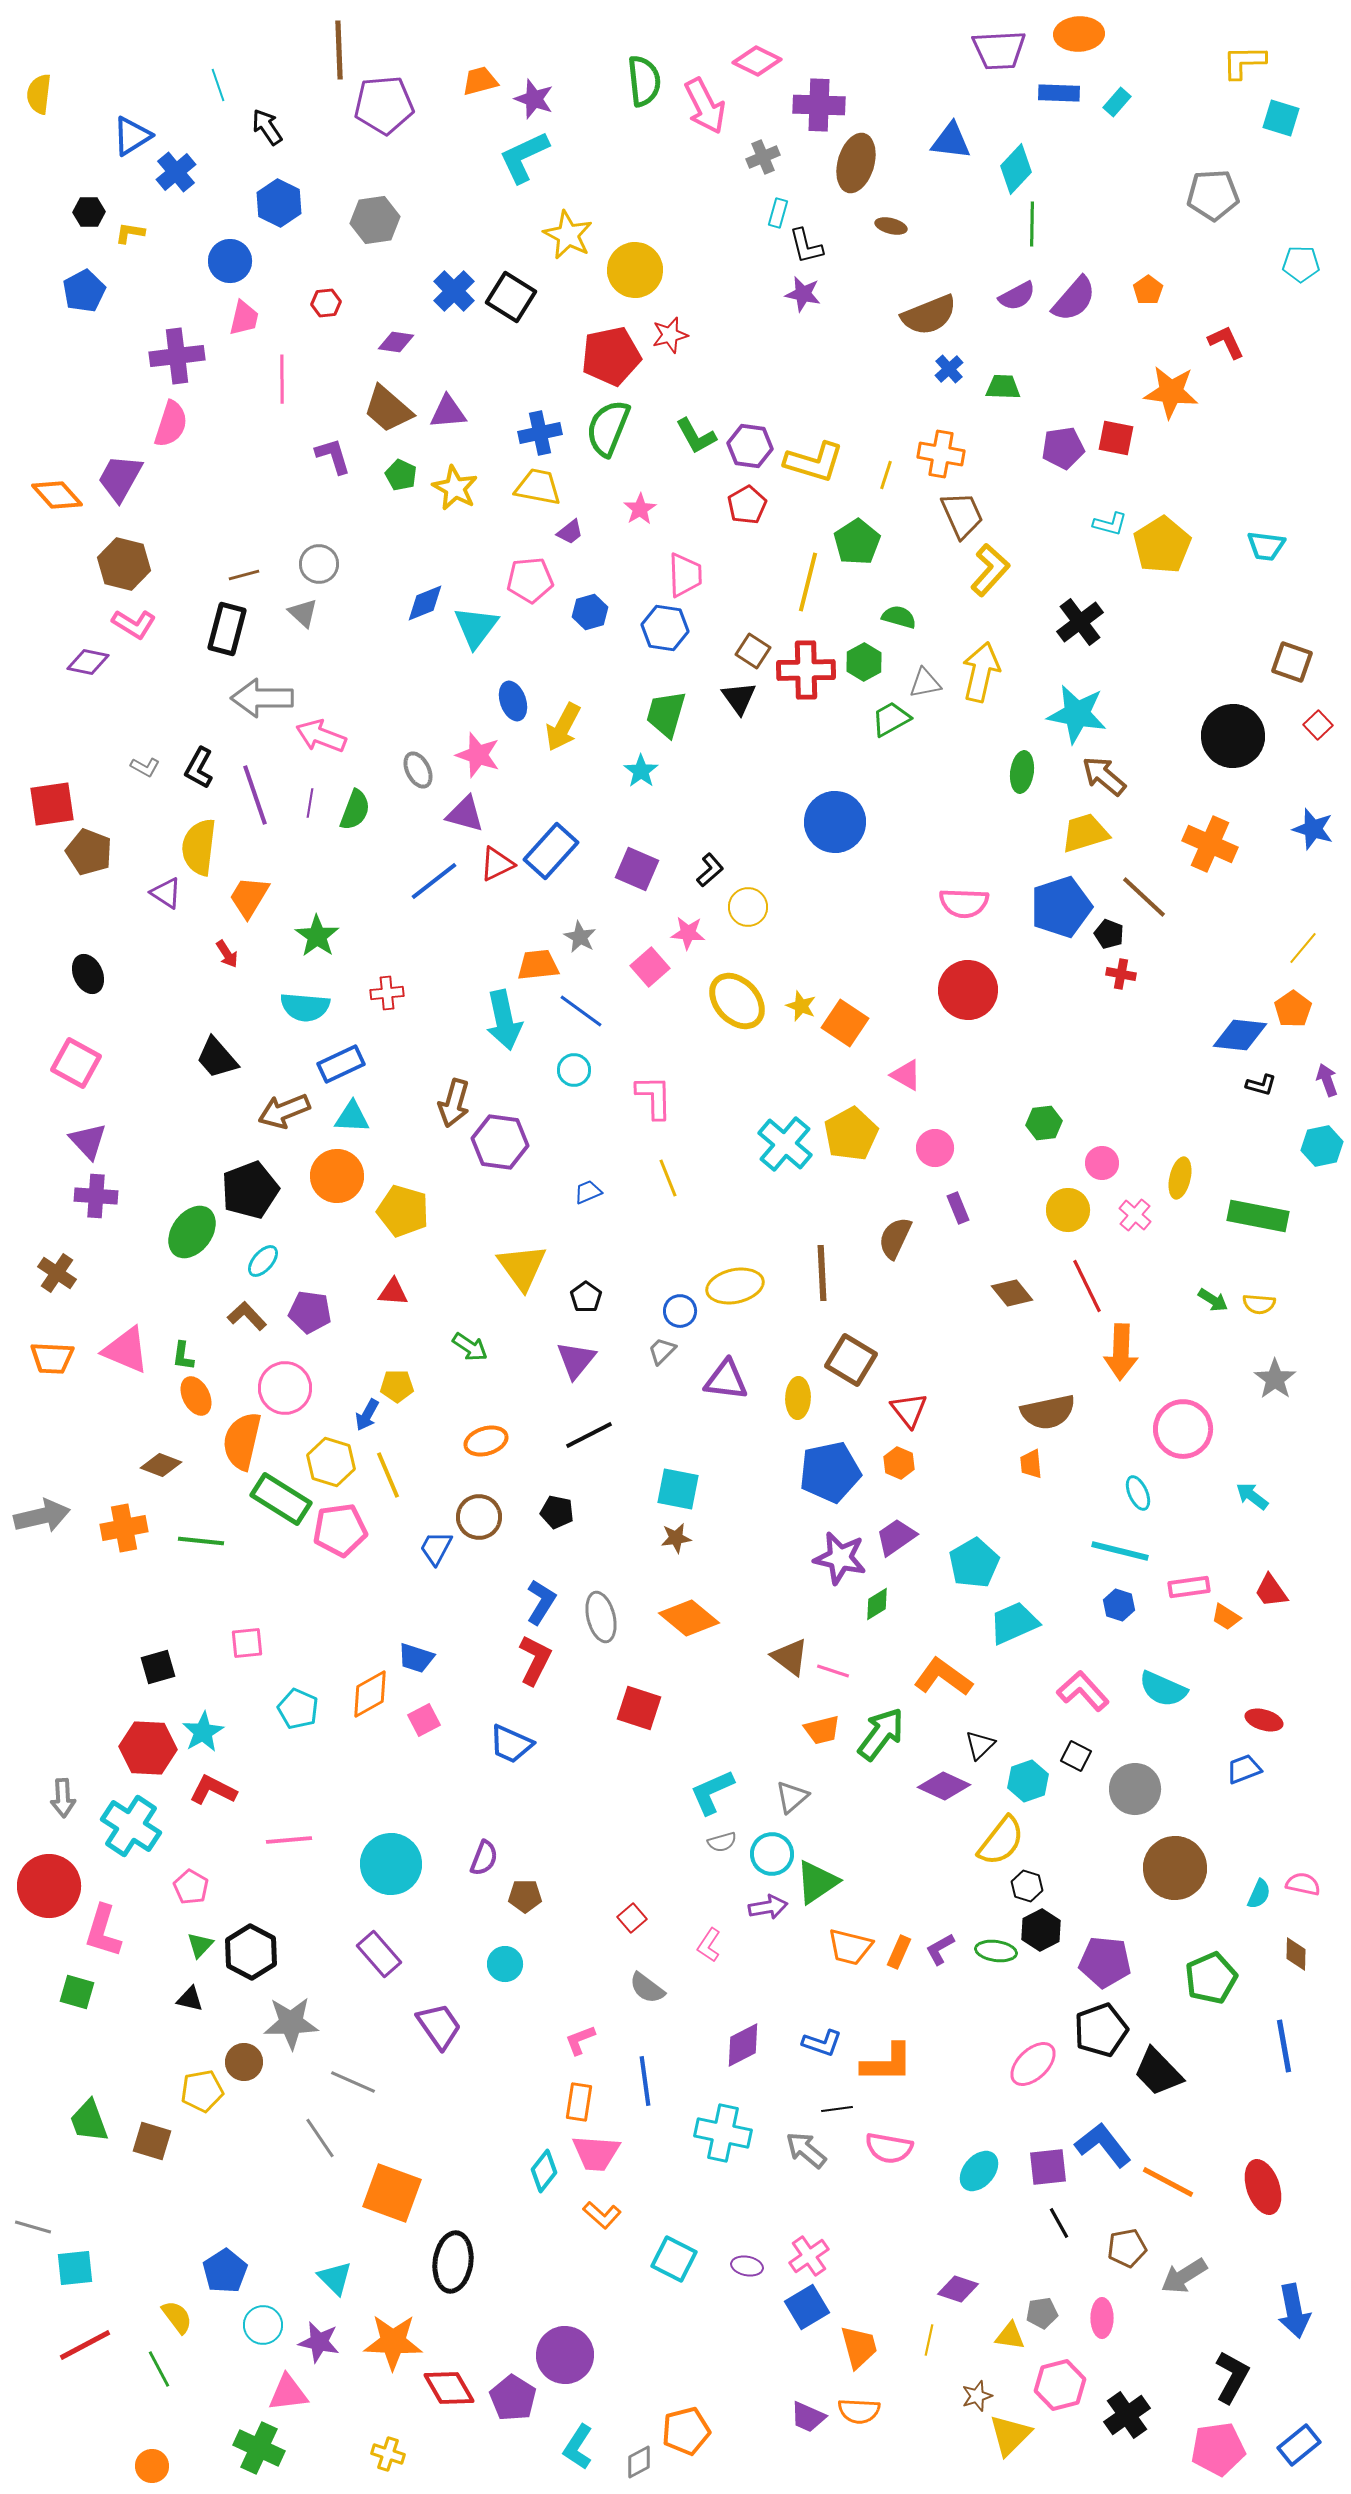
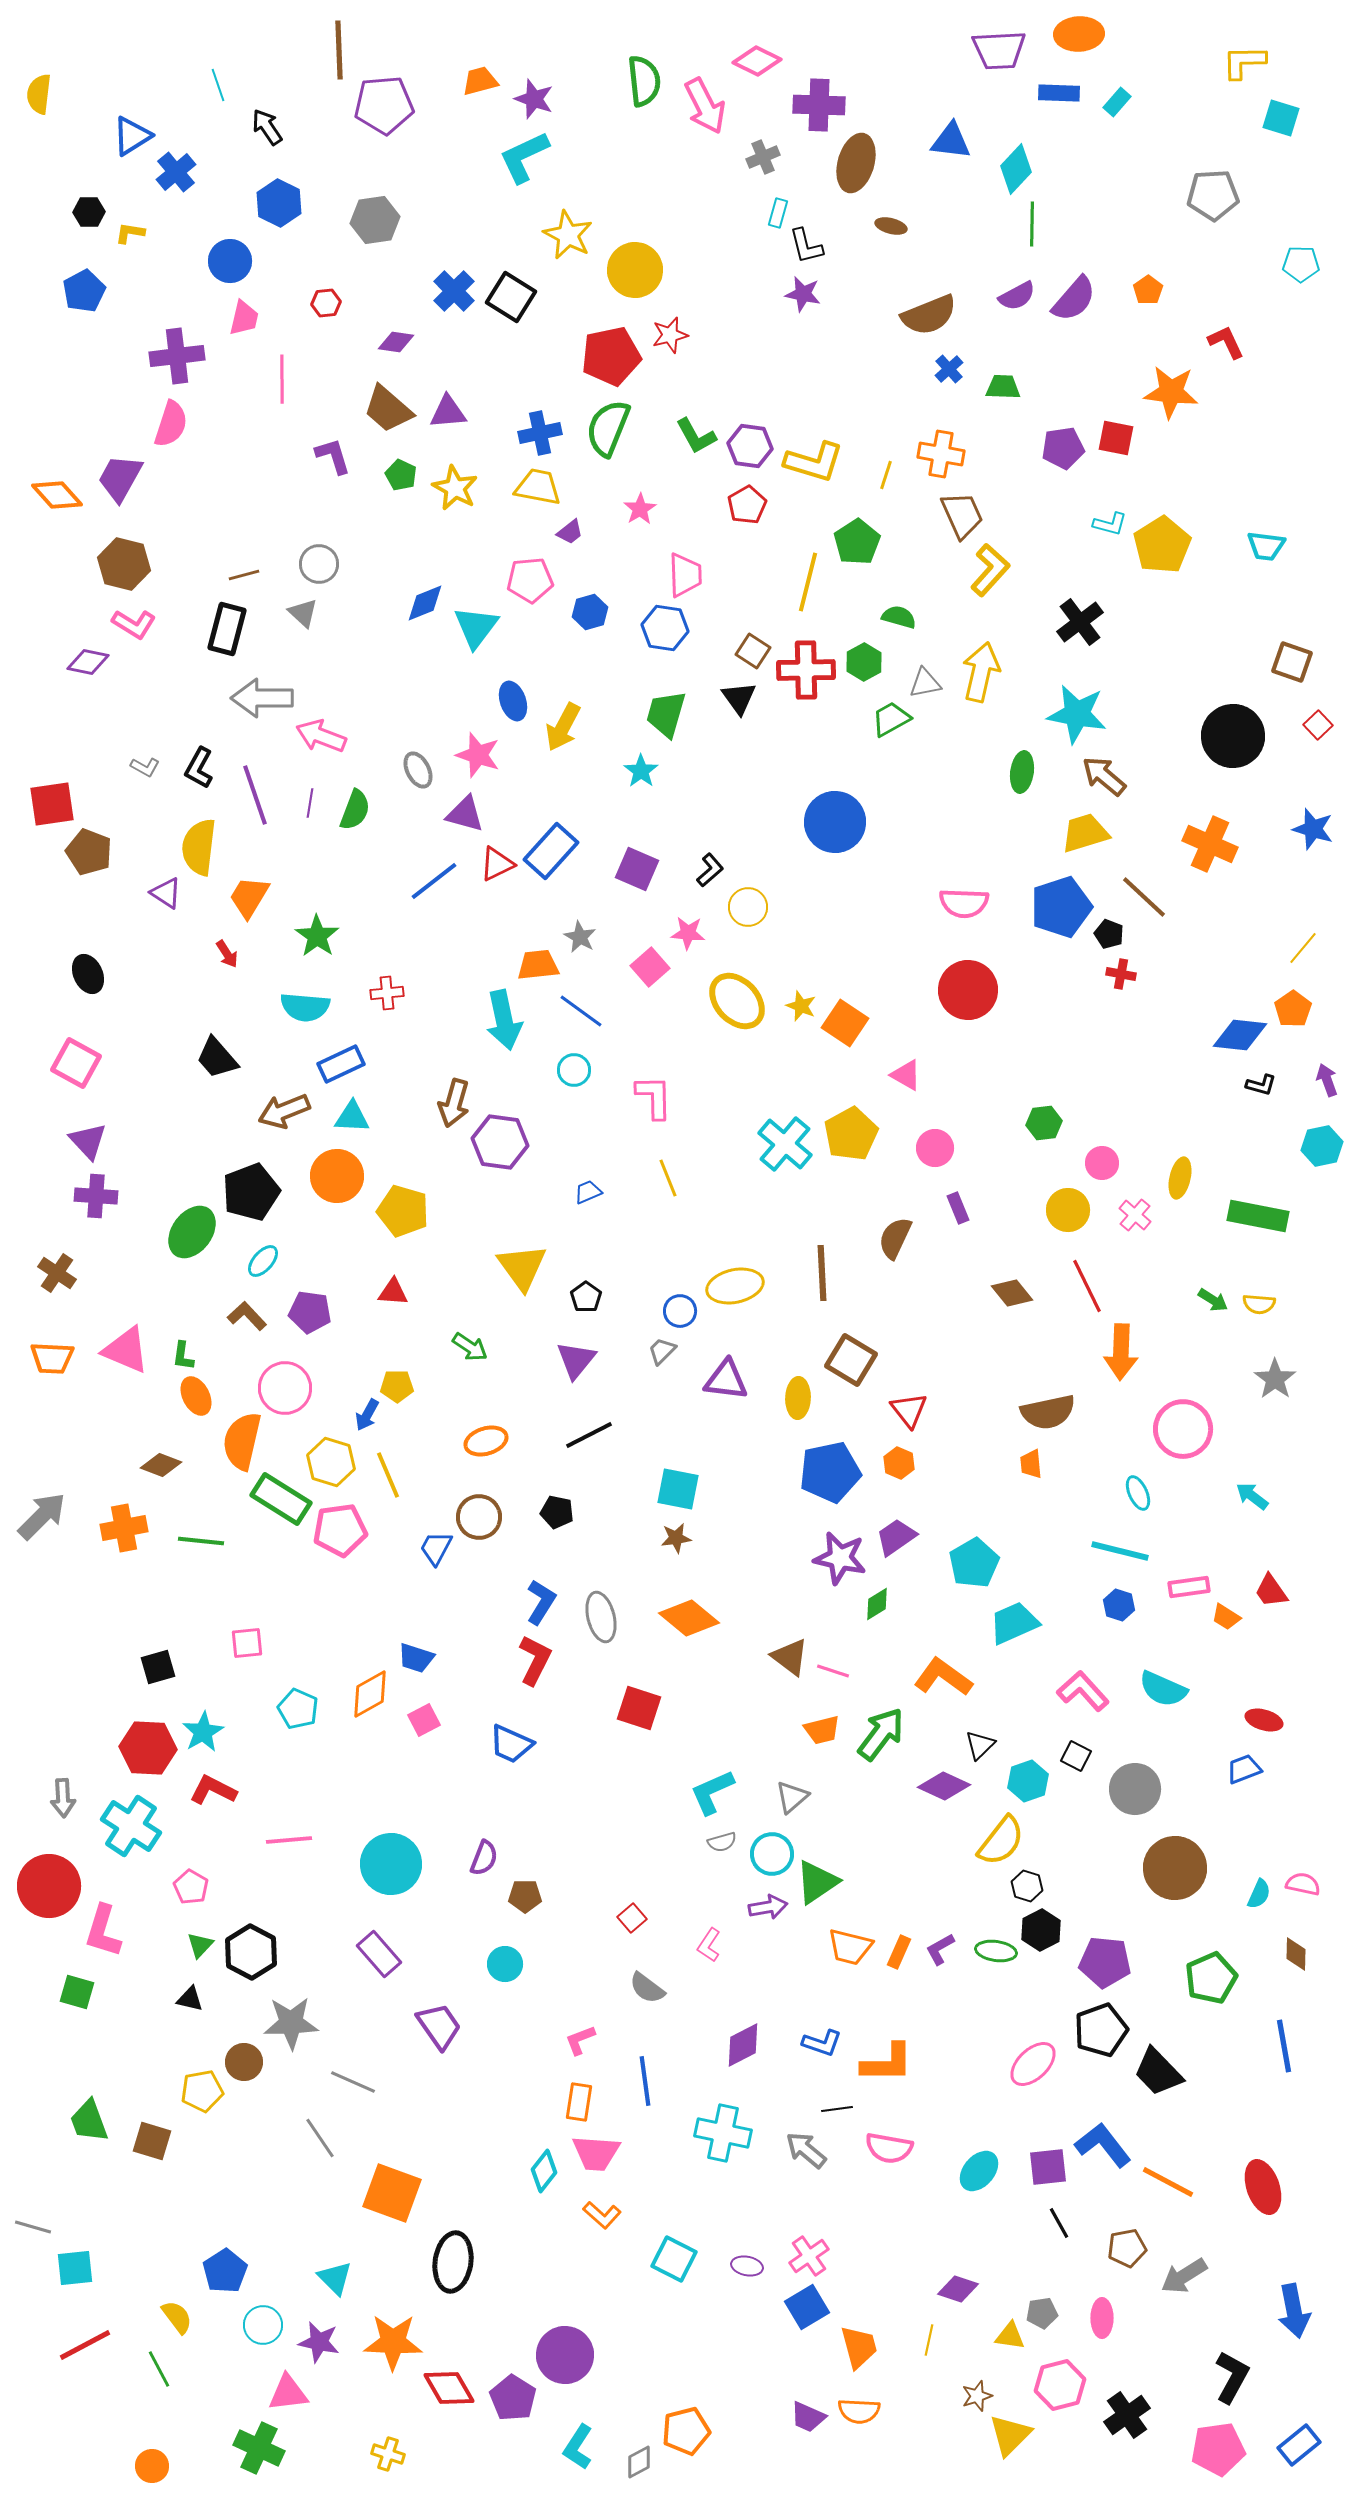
black pentagon at (250, 1190): moved 1 px right, 2 px down
gray arrow at (42, 1516): rotated 32 degrees counterclockwise
